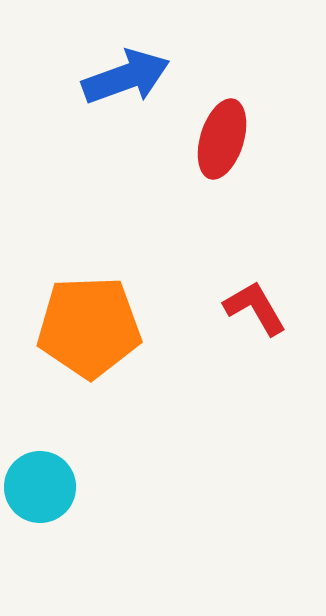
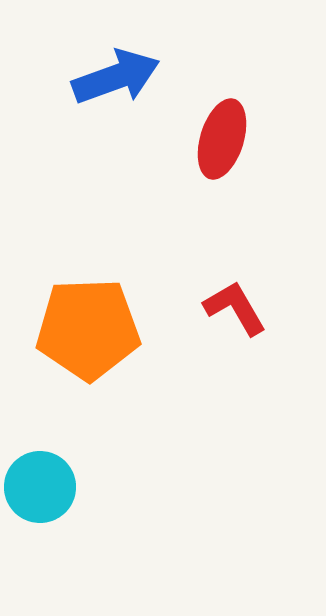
blue arrow: moved 10 px left
red L-shape: moved 20 px left
orange pentagon: moved 1 px left, 2 px down
